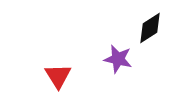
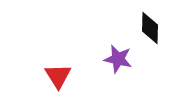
black diamond: rotated 56 degrees counterclockwise
